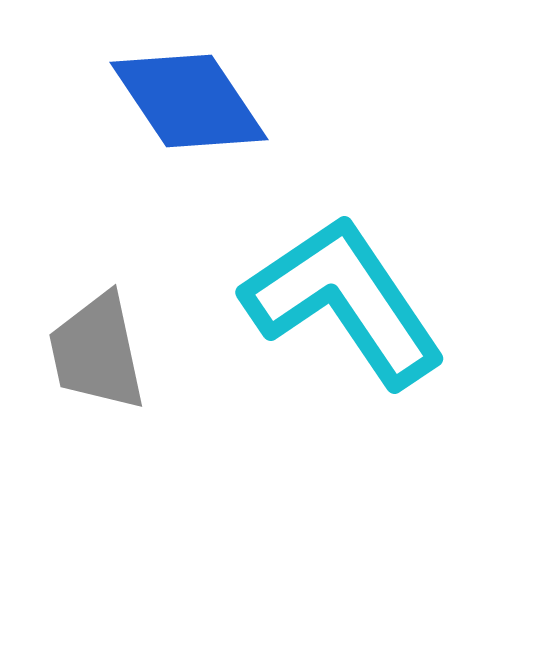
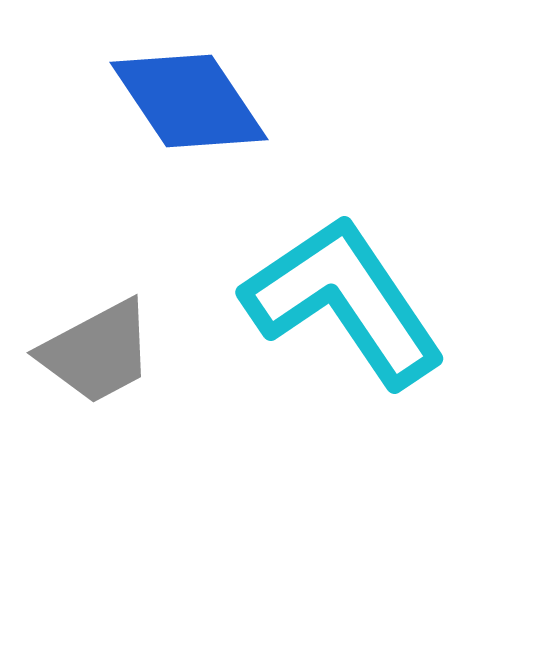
gray trapezoid: rotated 106 degrees counterclockwise
